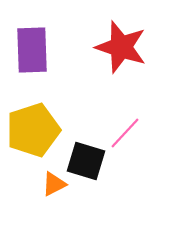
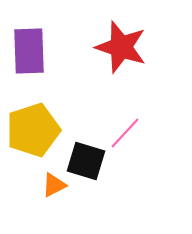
purple rectangle: moved 3 px left, 1 px down
orange triangle: moved 1 px down
